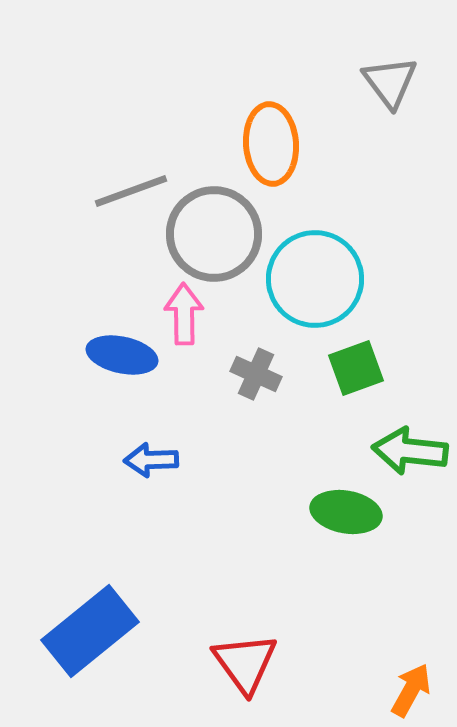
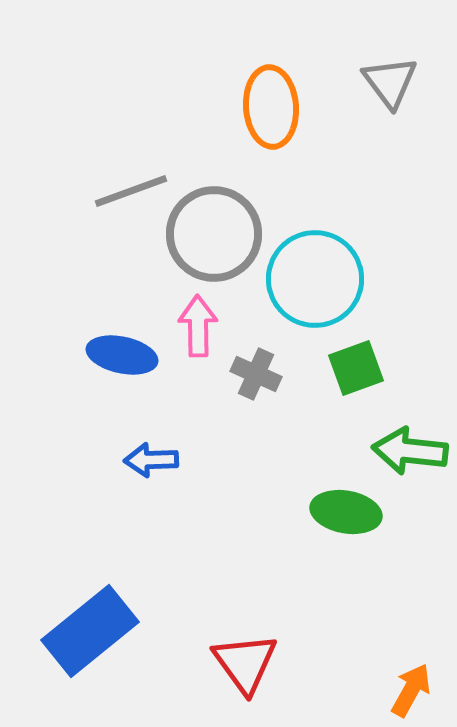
orange ellipse: moved 37 px up
pink arrow: moved 14 px right, 12 px down
